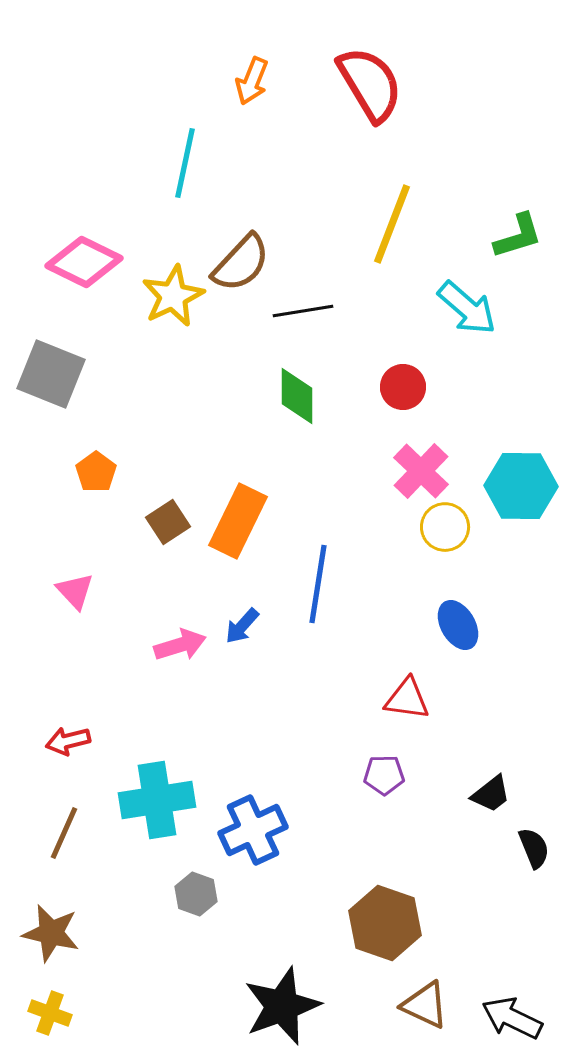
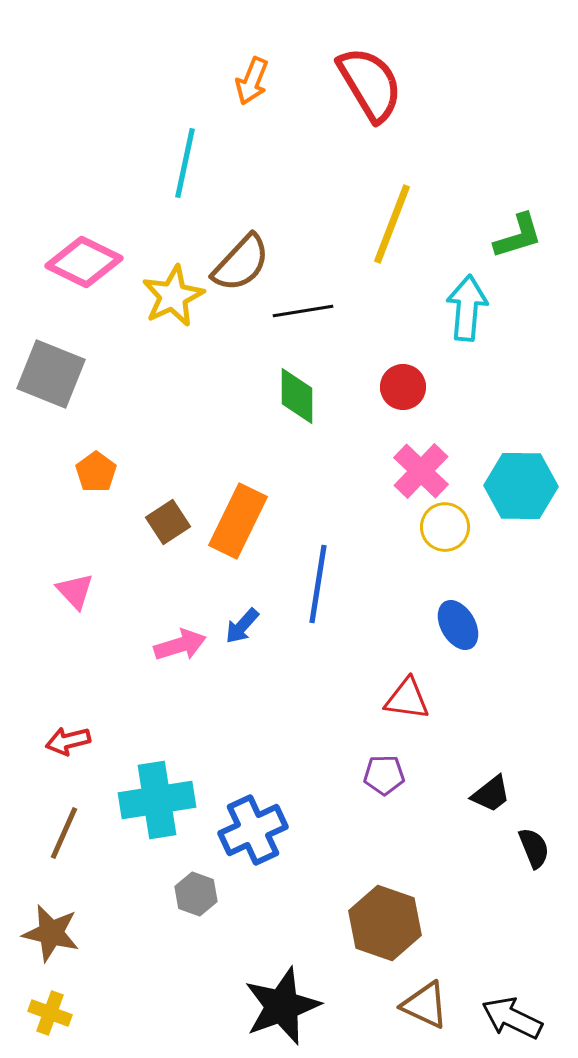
cyan arrow: rotated 126 degrees counterclockwise
